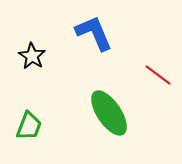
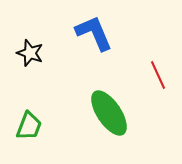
black star: moved 2 px left, 3 px up; rotated 12 degrees counterclockwise
red line: rotated 28 degrees clockwise
